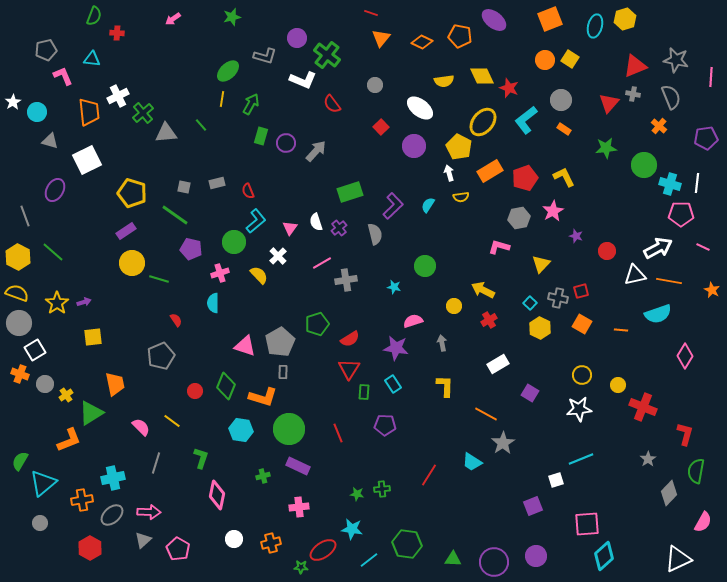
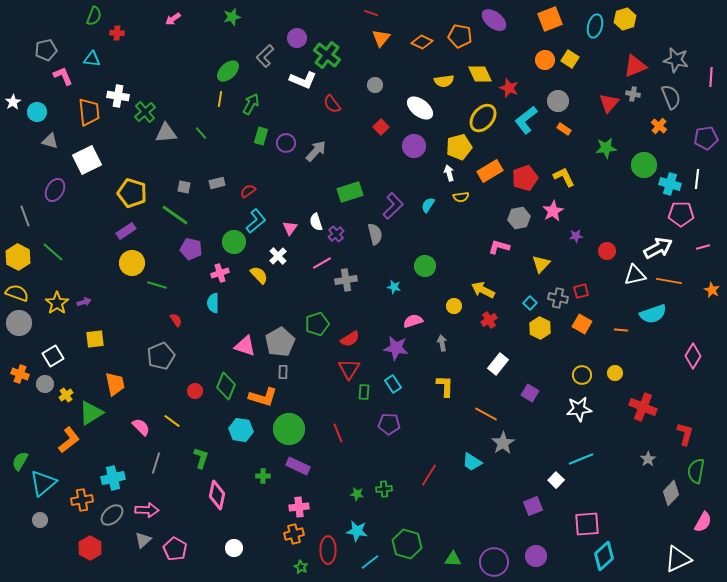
gray L-shape at (265, 56): rotated 120 degrees clockwise
yellow diamond at (482, 76): moved 2 px left, 2 px up
white cross at (118, 96): rotated 35 degrees clockwise
yellow line at (222, 99): moved 2 px left
gray circle at (561, 100): moved 3 px left, 1 px down
green cross at (143, 113): moved 2 px right, 1 px up
yellow ellipse at (483, 122): moved 4 px up
green line at (201, 125): moved 8 px down
yellow pentagon at (459, 147): rotated 30 degrees clockwise
white line at (697, 183): moved 4 px up
red semicircle at (248, 191): rotated 77 degrees clockwise
purple cross at (339, 228): moved 3 px left, 6 px down
purple star at (576, 236): rotated 24 degrees counterclockwise
pink line at (703, 247): rotated 40 degrees counterclockwise
green line at (159, 279): moved 2 px left, 6 px down
cyan semicircle at (658, 314): moved 5 px left
yellow square at (93, 337): moved 2 px right, 2 px down
white square at (35, 350): moved 18 px right, 6 px down
pink diamond at (685, 356): moved 8 px right
white rectangle at (498, 364): rotated 20 degrees counterclockwise
yellow circle at (618, 385): moved 3 px left, 12 px up
purple pentagon at (385, 425): moved 4 px right, 1 px up
orange L-shape at (69, 440): rotated 16 degrees counterclockwise
green cross at (263, 476): rotated 16 degrees clockwise
white square at (556, 480): rotated 28 degrees counterclockwise
green cross at (382, 489): moved 2 px right
gray diamond at (669, 493): moved 2 px right
pink arrow at (149, 512): moved 2 px left, 2 px up
gray circle at (40, 523): moved 3 px up
cyan star at (352, 529): moved 5 px right, 2 px down
white circle at (234, 539): moved 9 px down
orange cross at (271, 543): moved 23 px right, 9 px up
green hexagon at (407, 544): rotated 8 degrees clockwise
pink pentagon at (178, 549): moved 3 px left
red ellipse at (323, 550): moved 5 px right; rotated 56 degrees counterclockwise
cyan line at (369, 560): moved 1 px right, 2 px down
green star at (301, 567): rotated 24 degrees clockwise
